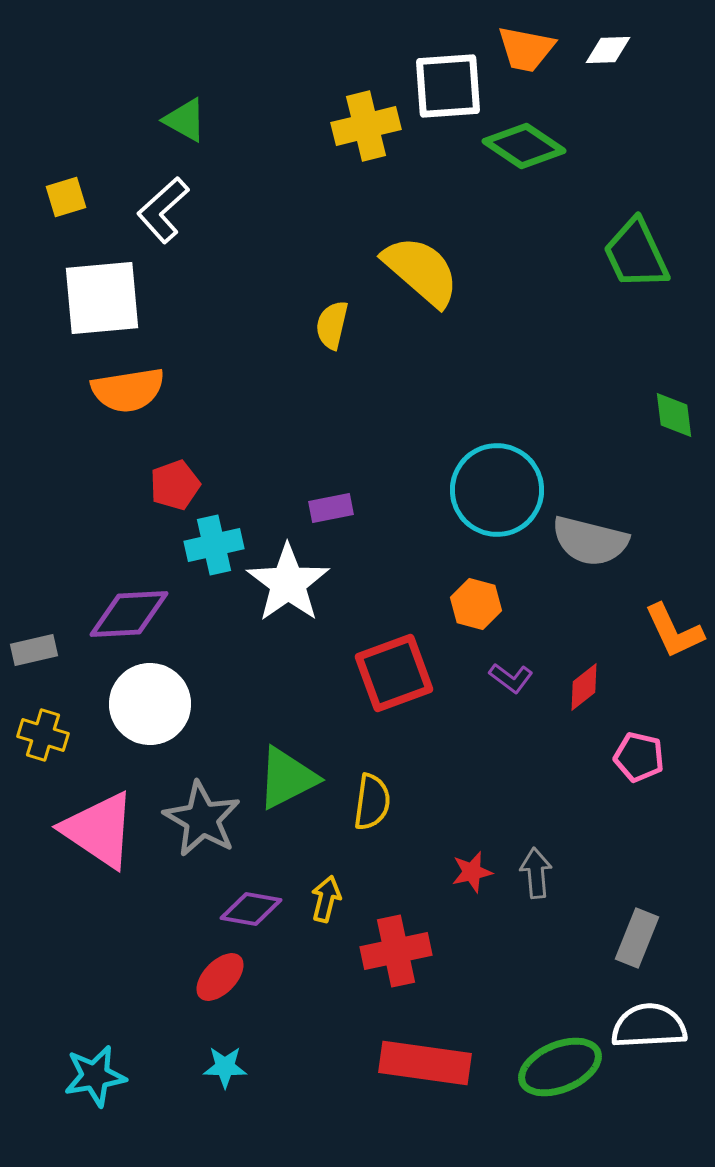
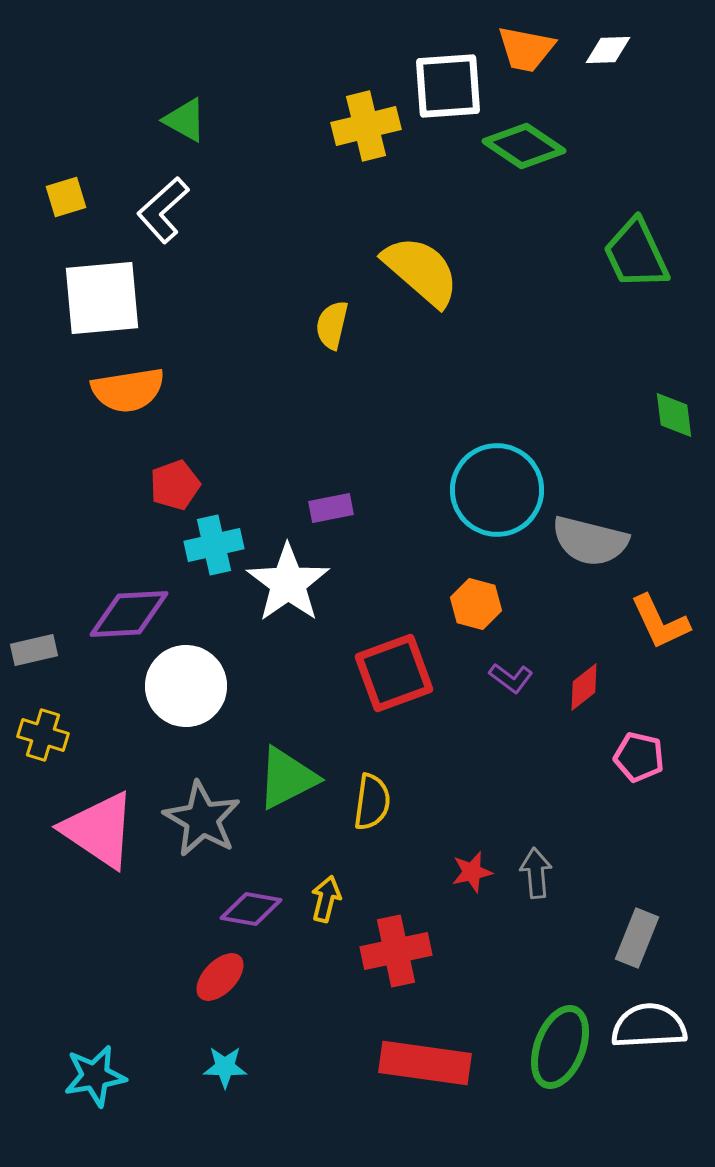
orange L-shape at (674, 631): moved 14 px left, 9 px up
white circle at (150, 704): moved 36 px right, 18 px up
green ellipse at (560, 1067): moved 20 px up; rotated 46 degrees counterclockwise
